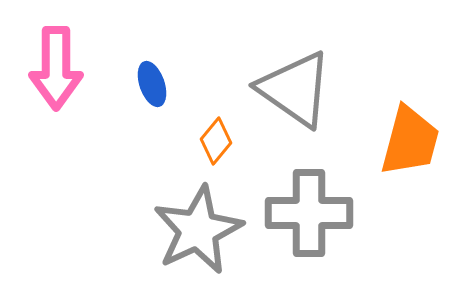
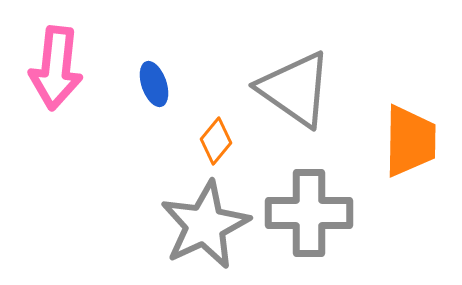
pink arrow: rotated 6 degrees clockwise
blue ellipse: moved 2 px right
orange trapezoid: rotated 14 degrees counterclockwise
gray star: moved 7 px right, 5 px up
